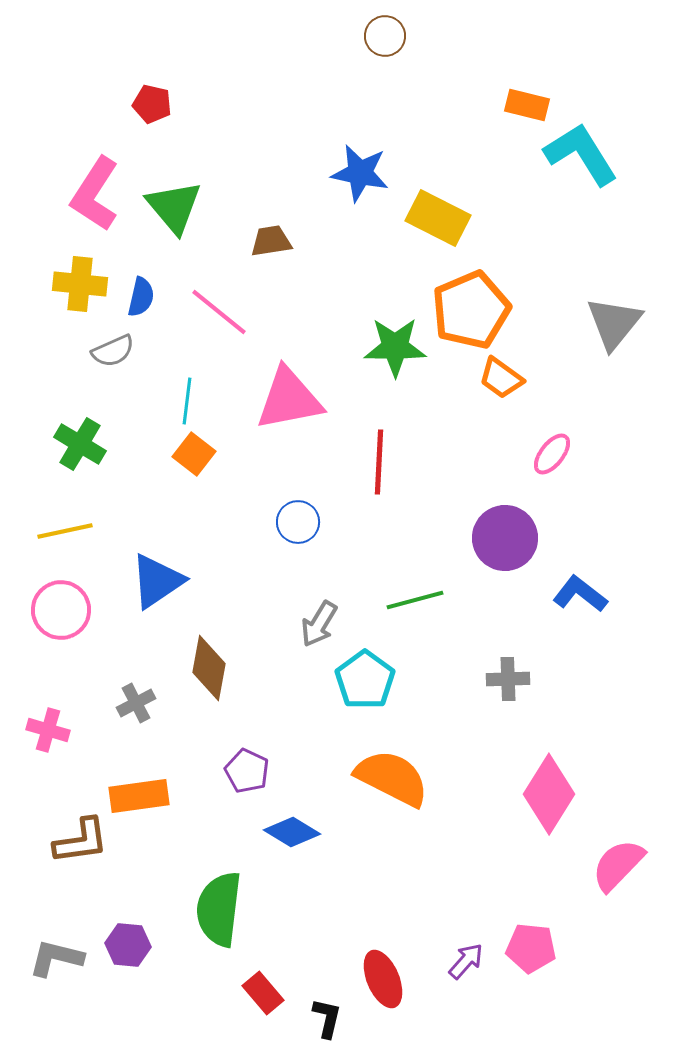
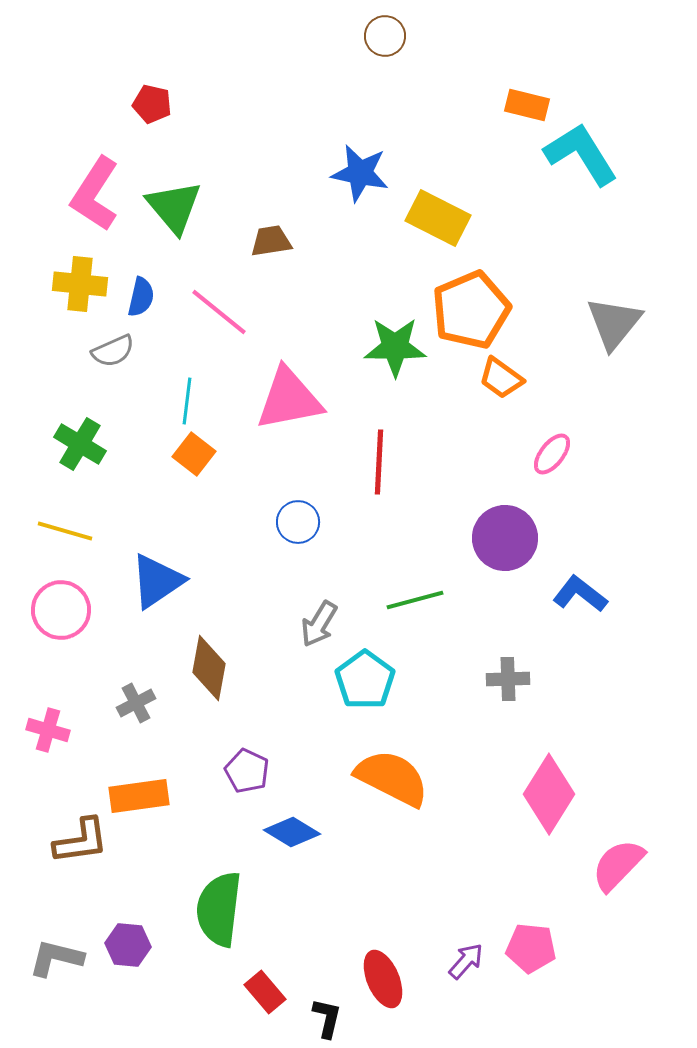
yellow line at (65, 531): rotated 28 degrees clockwise
red rectangle at (263, 993): moved 2 px right, 1 px up
